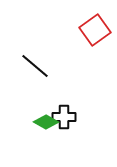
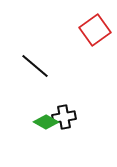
black cross: rotated 10 degrees counterclockwise
